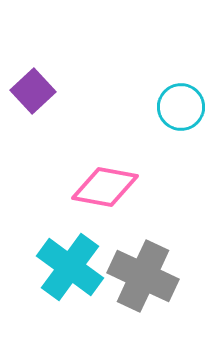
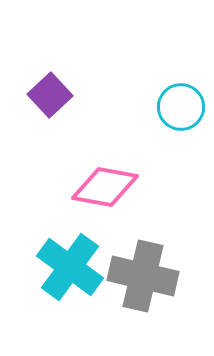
purple square: moved 17 px right, 4 px down
gray cross: rotated 12 degrees counterclockwise
